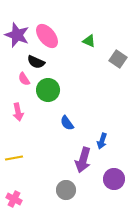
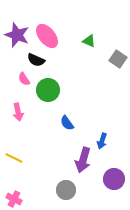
black semicircle: moved 2 px up
yellow line: rotated 36 degrees clockwise
